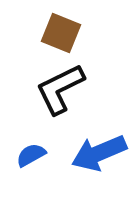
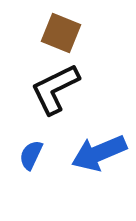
black L-shape: moved 5 px left
blue semicircle: rotated 36 degrees counterclockwise
